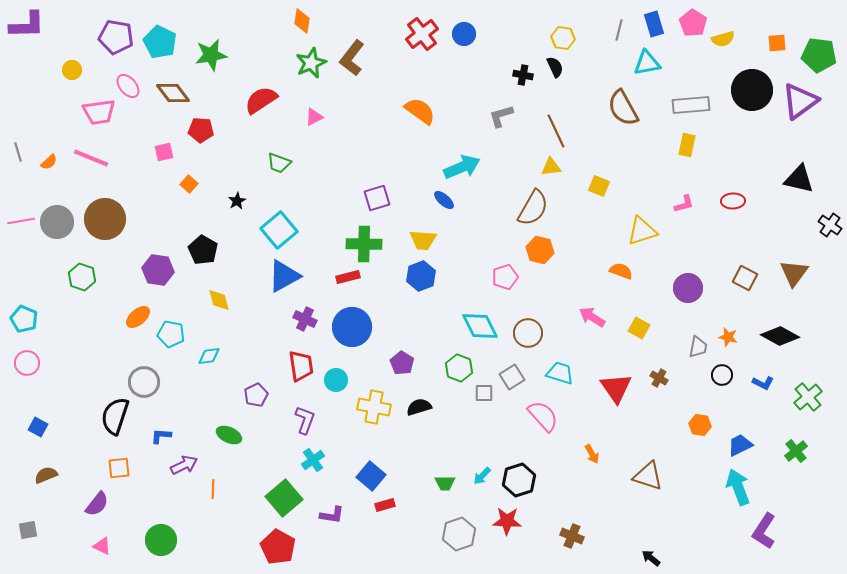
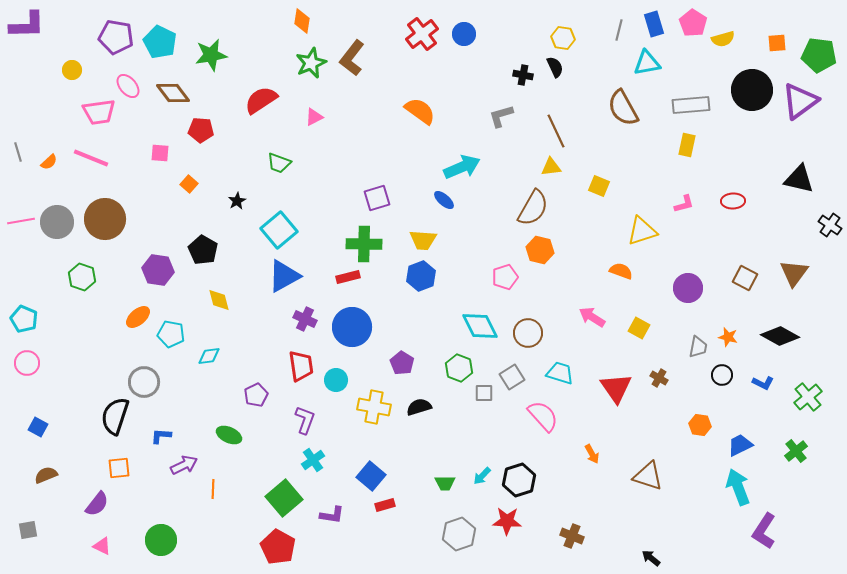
pink square at (164, 152): moved 4 px left, 1 px down; rotated 18 degrees clockwise
